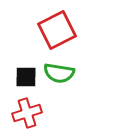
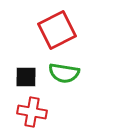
green semicircle: moved 5 px right
red cross: moved 5 px right, 1 px up; rotated 28 degrees clockwise
